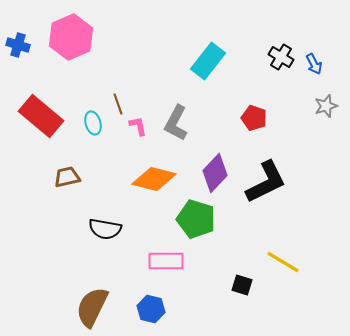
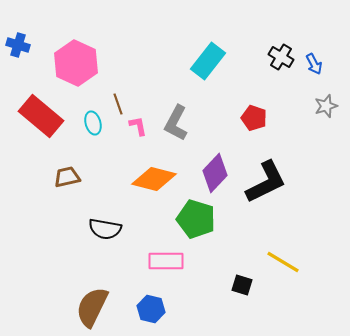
pink hexagon: moved 5 px right, 26 px down; rotated 12 degrees counterclockwise
